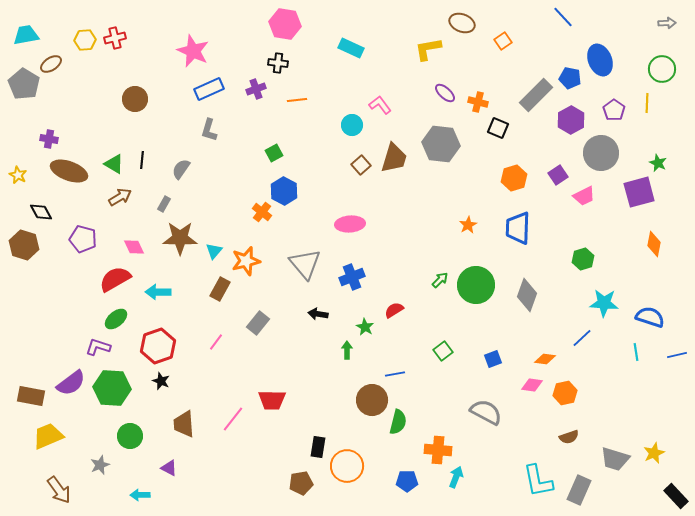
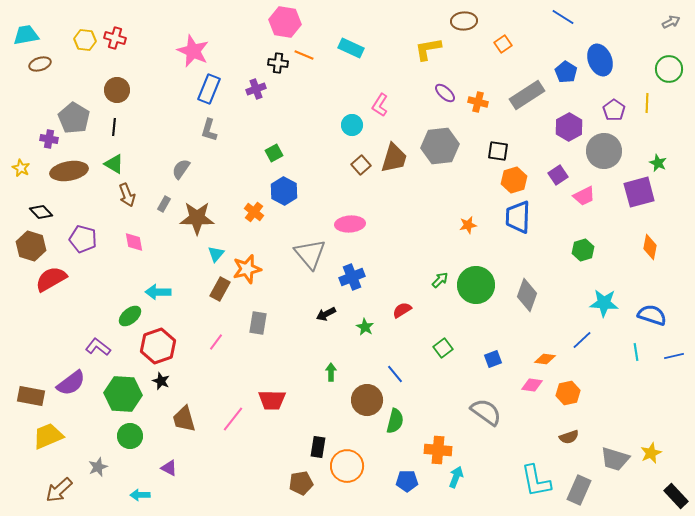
blue line at (563, 17): rotated 15 degrees counterclockwise
brown ellipse at (462, 23): moved 2 px right, 2 px up; rotated 25 degrees counterclockwise
gray arrow at (667, 23): moved 4 px right, 1 px up; rotated 24 degrees counterclockwise
pink hexagon at (285, 24): moved 2 px up
red cross at (115, 38): rotated 30 degrees clockwise
yellow hexagon at (85, 40): rotated 10 degrees clockwise
orange square at (503, 41): moved 3 px down
brown ellipse at (51, 64): moved 11 px left; rotated 15 degrees clockwise
green circle at (662, 69): moved 7 px right
blue pentagon at (570, 78): moved 4 px left, 6 px up; rotated 20 degrees clockwise
gray pentagon at (24, 84): moved 50 px right, 34 px down
blue rectangle at (209, 89): rotated 44 degrees counterclockwise
gray rectangle at (536, 95): moved 9 px left; rotated 12 degrees clockwise
brown circle at (135, 99): moved 18 px left, 9 px up
orange line at (297, 100): moved 7 px right, 45 px up; rotated 30 degrees clockwise
pink L-shape at (380, 105): rotated 110 degrees counterclockwise
purple hexagon at (571, 120): moved 2 px left, 7 px down
black square at (498, 128): moved 23 px down; rotated 15 degrees counterclockwise
gray hexagon at (441, 144): moved 1 px left, 2 px down; rotated 12 degrees counterclockwise
gray circle at (601, 153): moved 3 px right, 2 px up
black line at (142, 160): moved 28 px left, 33 px up
brown ellipse at (69, 171): rotated 30 degrees counterclockwise
yellow star at (18, 175): moved 3 px right, 7 px up
orange hexagon at (514, 178): moved 2 px down
brown arrow at (120, 197): moved 7 px right, 2 px up; rotated 100 degrees clockwise
black diamond at (41, 212): rotated 15 degrees counterclockwise
orange cross at (262, 212): moved 8 px left
orange star at (468, 225): rotated 18 degrees clockwise
blue trapezoid at (518, 228): moved 11 px up
brown star at (180, 238): moved 17 px right, 20 px up
orange diamond at (654, 244): moved 4 px left, 3 px down
brown hexagon at (24, 245): moved 7 px right, 1 px down
pink diamond at (134, 247): moved 5 px up; rotated 15 degrees clockwise
cyan triangle at (214, 251): moved 2 px right, 3 px down
green hexagon at (583, 259): moved 9 px up
orange star at (246, 261): moved 1 px right, 8 px down
gray triangle at (305, 264): moved 5 px right, 10 px up
red semicircle at (115, 279): moved 64 px left
red semicircle at (394, 310): moved 8 px right
black arrow at (318, 314): moved 8 px right; rotated 36 degrees counterclockwise
blue semicircle at (650, 317): moved 2 px right, 2 px up
green ellipse at (116, 319): moved 14 px right, 3 px up
gray rectangle at (258, 323): rotated 30 degrees counterclockwise
blue line at (582, 338): moved 2 px down
purple L-shape at (98, 347): rotated 20 degrees clockwise
green arrow at (347, 350): moved 16 px left, 22 px down
green square at (443, 351): moved 3 px up
blue line at (677, 355): moved 3 px left, 1 px down
blue line at (395, 374): rotated 60 degrees clockwise
green hexagon at (112, 388): moved 11 px right, 6 px down
orange hexagon at (565, 393): moved 3 px right
brown circle at (372, 400): moved 5 px left
gray semicircle at (486, 412): rotated 8 degrees clockwise
green semicircle at (398, 422): moved 3 px left, 1 px up
brown trapezoid at (184, 424): moved 5 px up; rotated 12 degrees counterclockwise
yellow star at (654, 453): moved 3 px left
gray star at (100, 465): moved 2 px left, 2 px down
cyan L-shape at (538, 481): moved 2 px left
brown arrow at (59, 490): rotated 84 degrees clockwise
